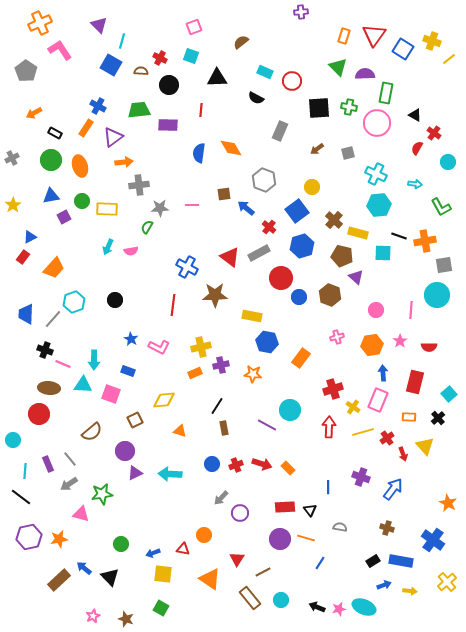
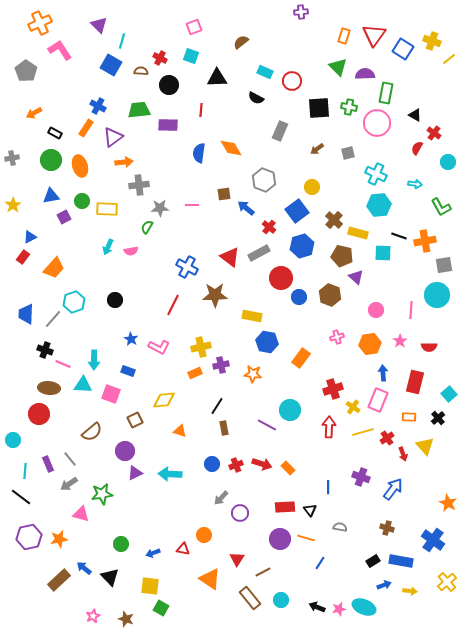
gray cross at (12, 158): rotated 16 degrees clockwise
red line at (173, 305): rotated 20 degrees clockwise
orange hexagon at (372, 345): moved 2 px left, 1 px up
yellow square at (163, 574): moved 13 px left, 12 px down
